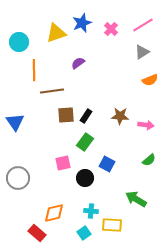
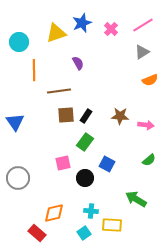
purple semicircle: rotated 96 degrees clockwise
brown line: moved 7 px right
